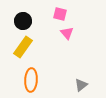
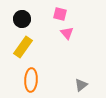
black circle: moved 1 px left, 2 px up
